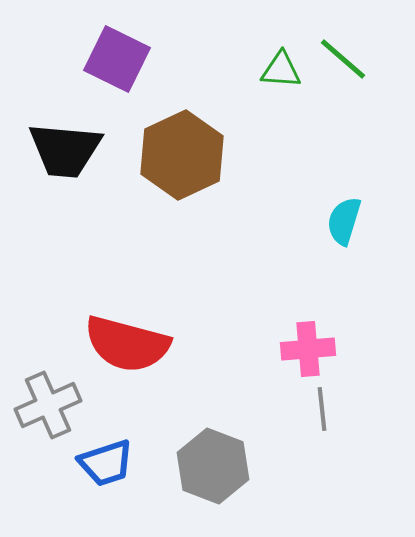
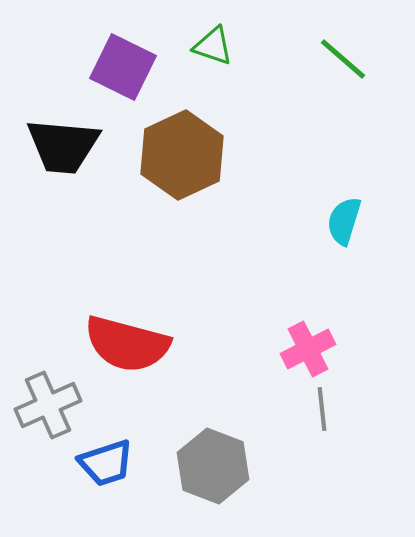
purple square: moved 6 px right, 8 px down
green triangle: moved 68 px left, 24 px up; rotated 15 degrees clockwise
black trapezoid: moved 2 px left, 4 px up
pink cross: rotated 22 degrees counterclockwise
